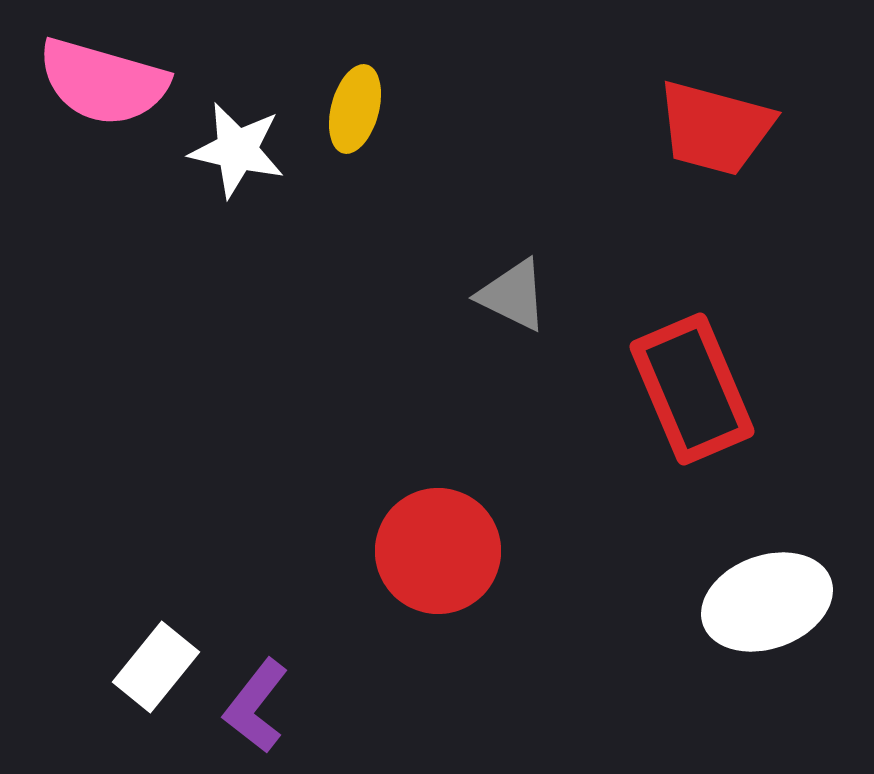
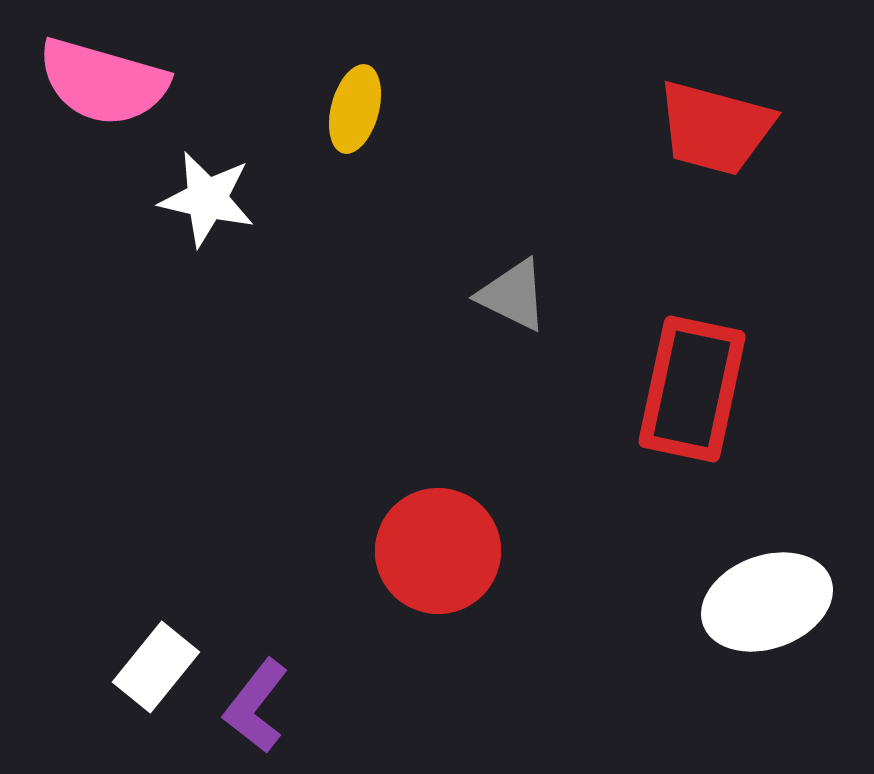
white star: moved 30 px left, 49 px down
red rectangle: rotated 35 degrees clockwise
